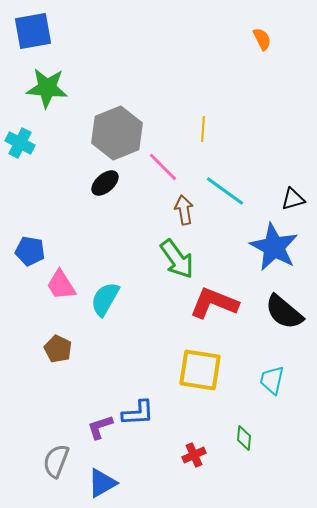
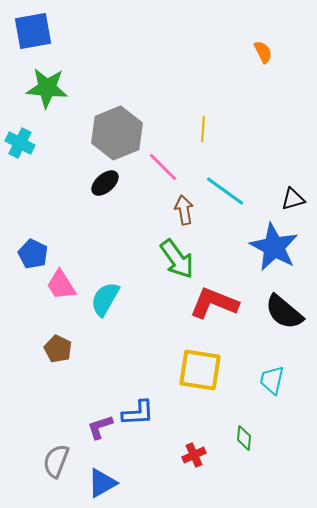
orange semicircle: moved 1 px right, 13 px down
blue pentagon: moved 3 px right, 3 px down; rotated 16 degrees clockwise
